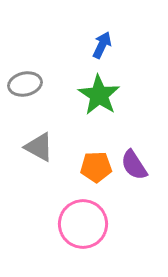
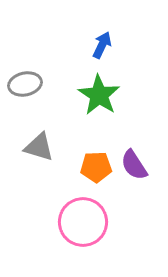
gray triangle: rotated 12 degrees counterclockwise
pink circle: moved 2 px up
